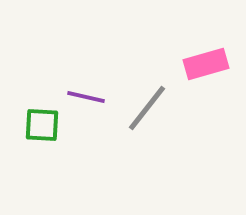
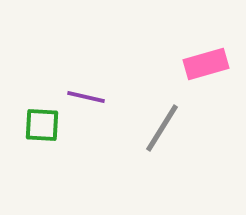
gray line: moved 15 px right, 20 px down; rotated 6 degrees counterclockwise
